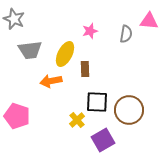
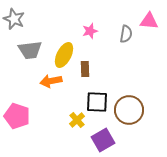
yellow ellipse: moved 1 px left, 1 px down
